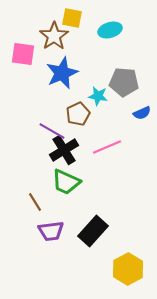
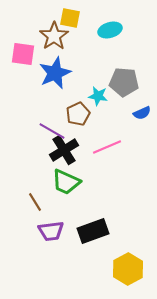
yellow square: moved 2 px left
blue star: moved 7 px left
black rectangle: rotated 28 degrees clockwise
